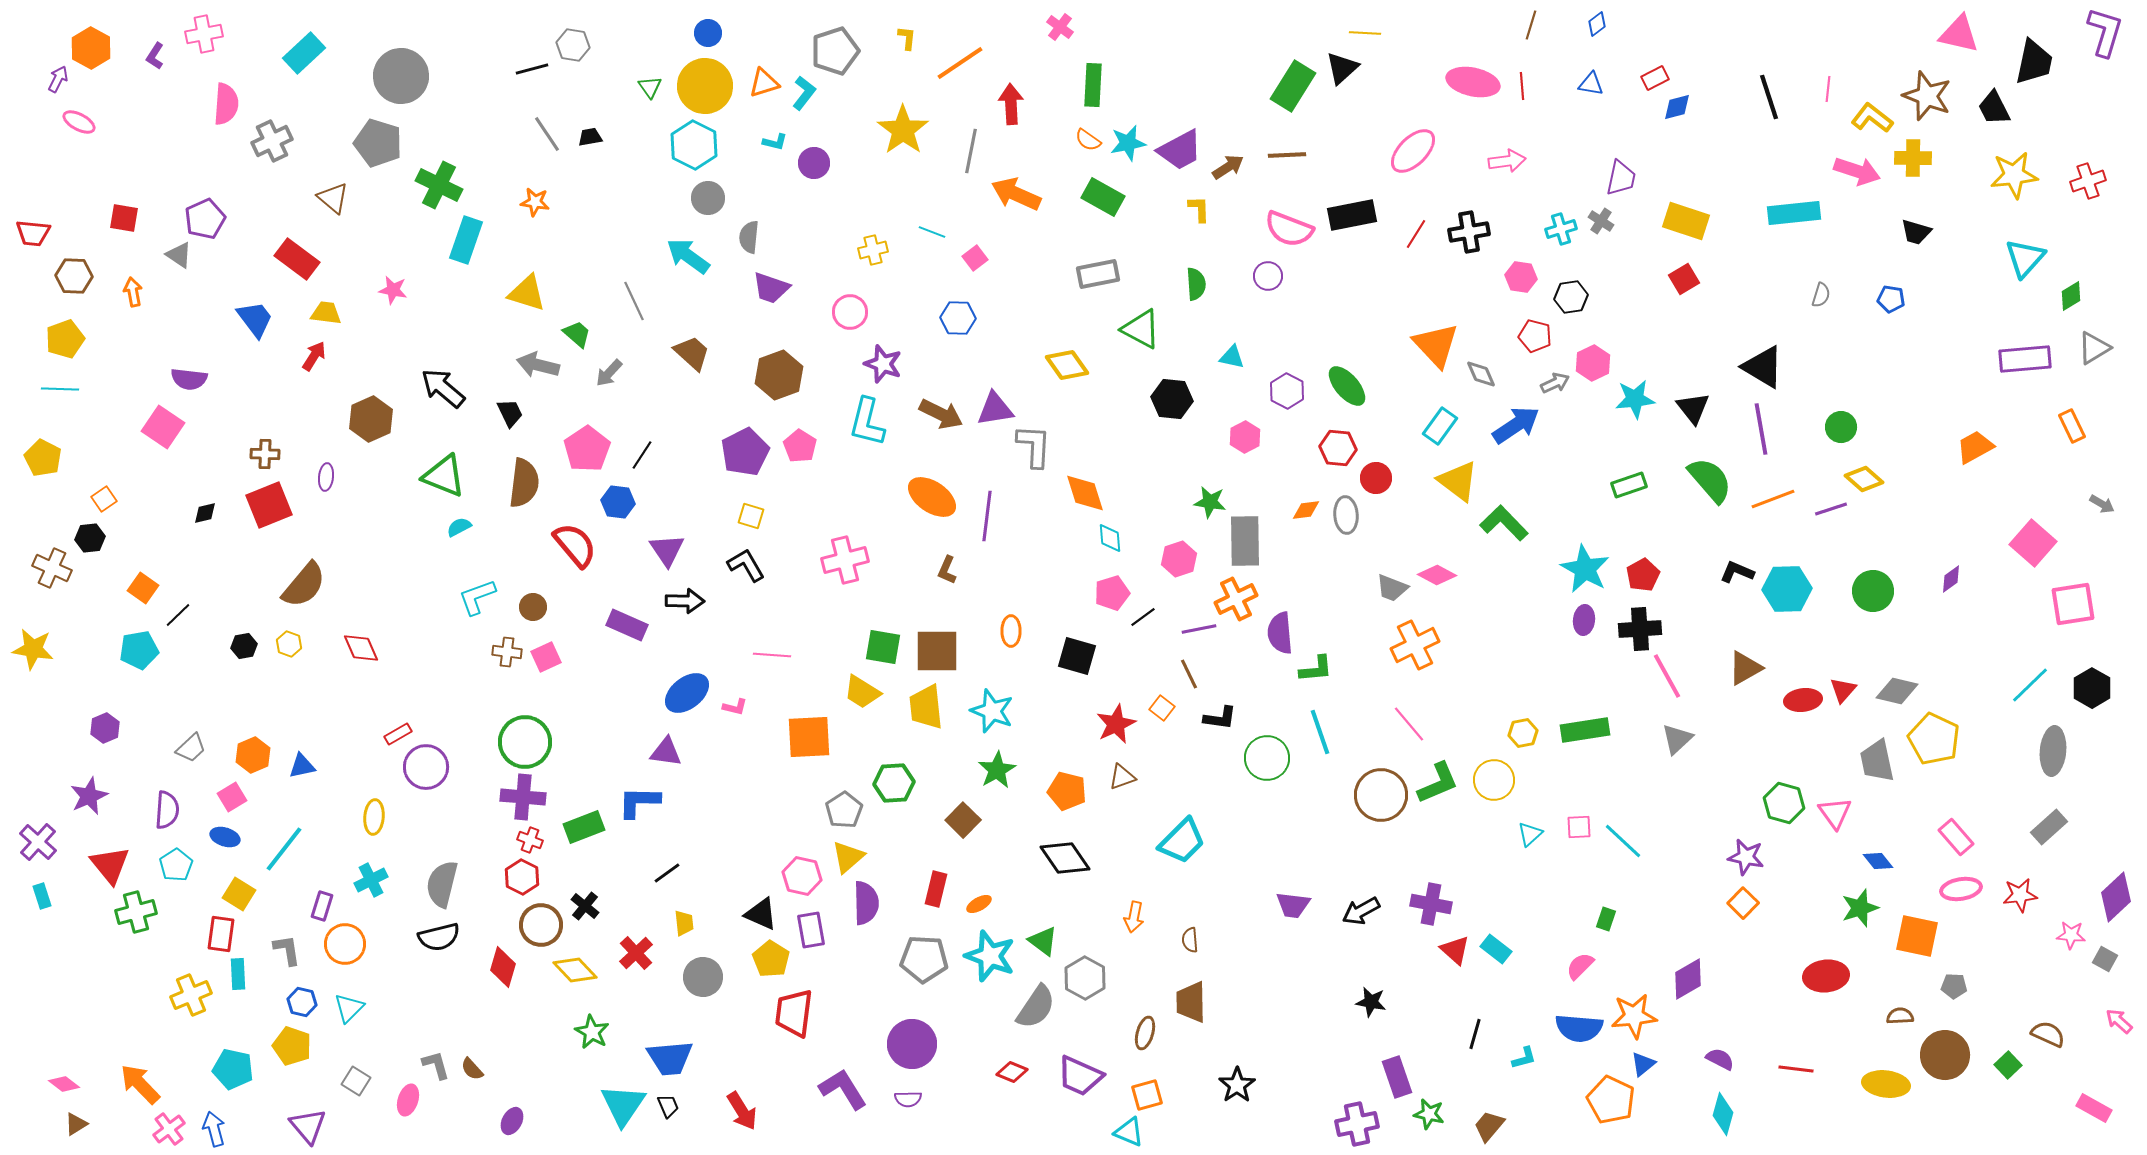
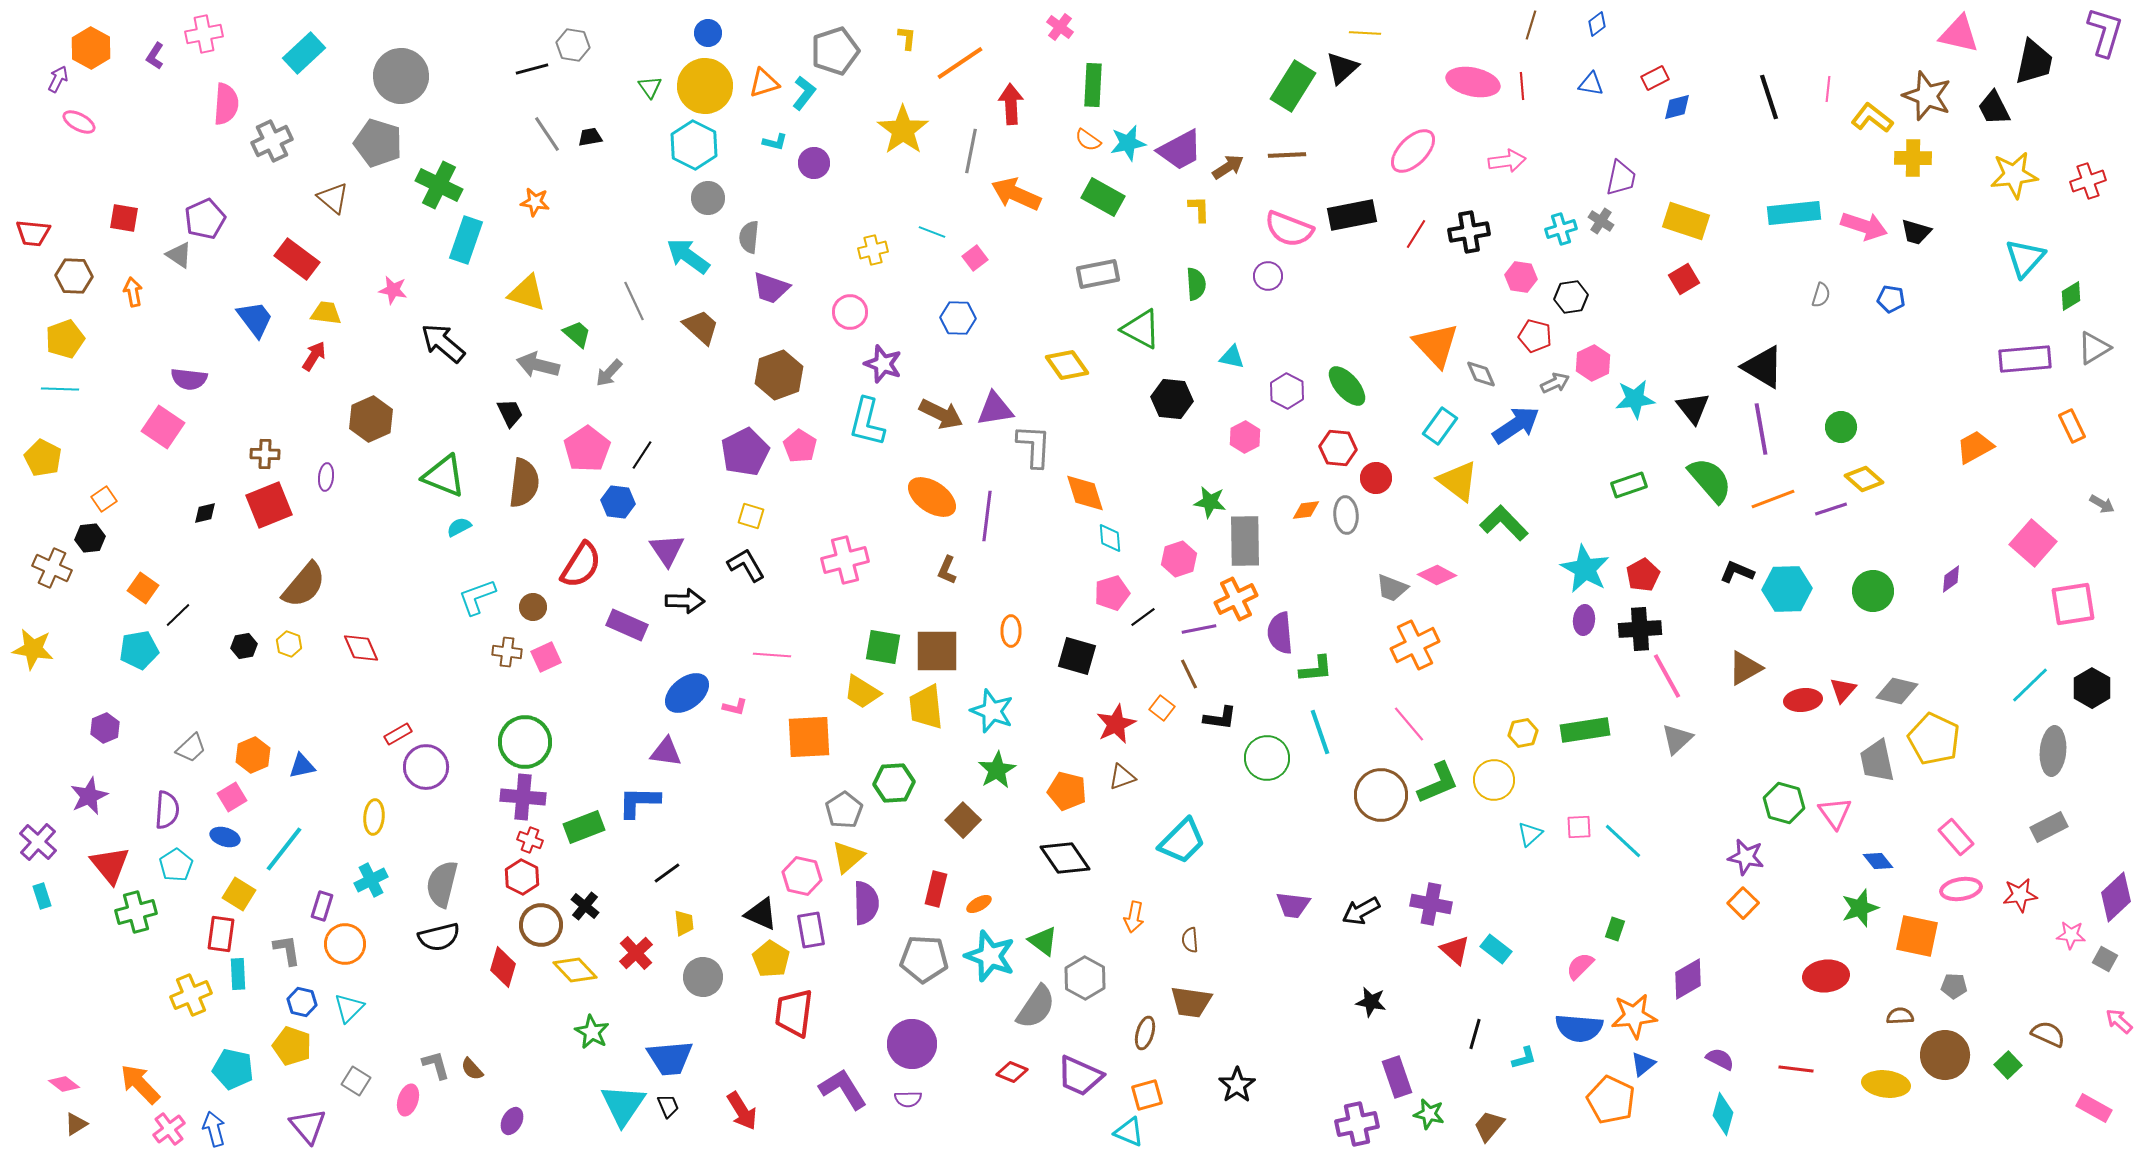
pink arrow at (1857, 171): moved 7 px right, 55 px down
brown trapezoid at (692, 353): moved 9 px right, 26 px up
black arrow at (443, 388): moved 45 px up
red semicircle at (575, 545): moved 6 px right, 20 px down; rotated 72 degrees clockwise
gray rectangle at (2049, 827): rotated 15 degrees clockwise
green rectangle at (1606, 919): moved 9 px right, 10 px down
brown trapezoid at (1191, 1002): rotated 81 degrees counterclockwise
